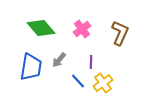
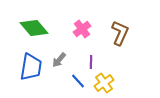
green diamond: moved 7 px left
yellow cross: moved 1 px right
